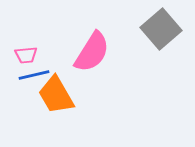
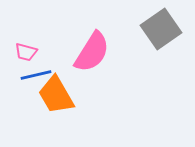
gray square: rotated 6 degrees clockwise
pink trapezoid: moved 3 px up; rotated 20 degrees clockwise
blue line: moved 2 px right
